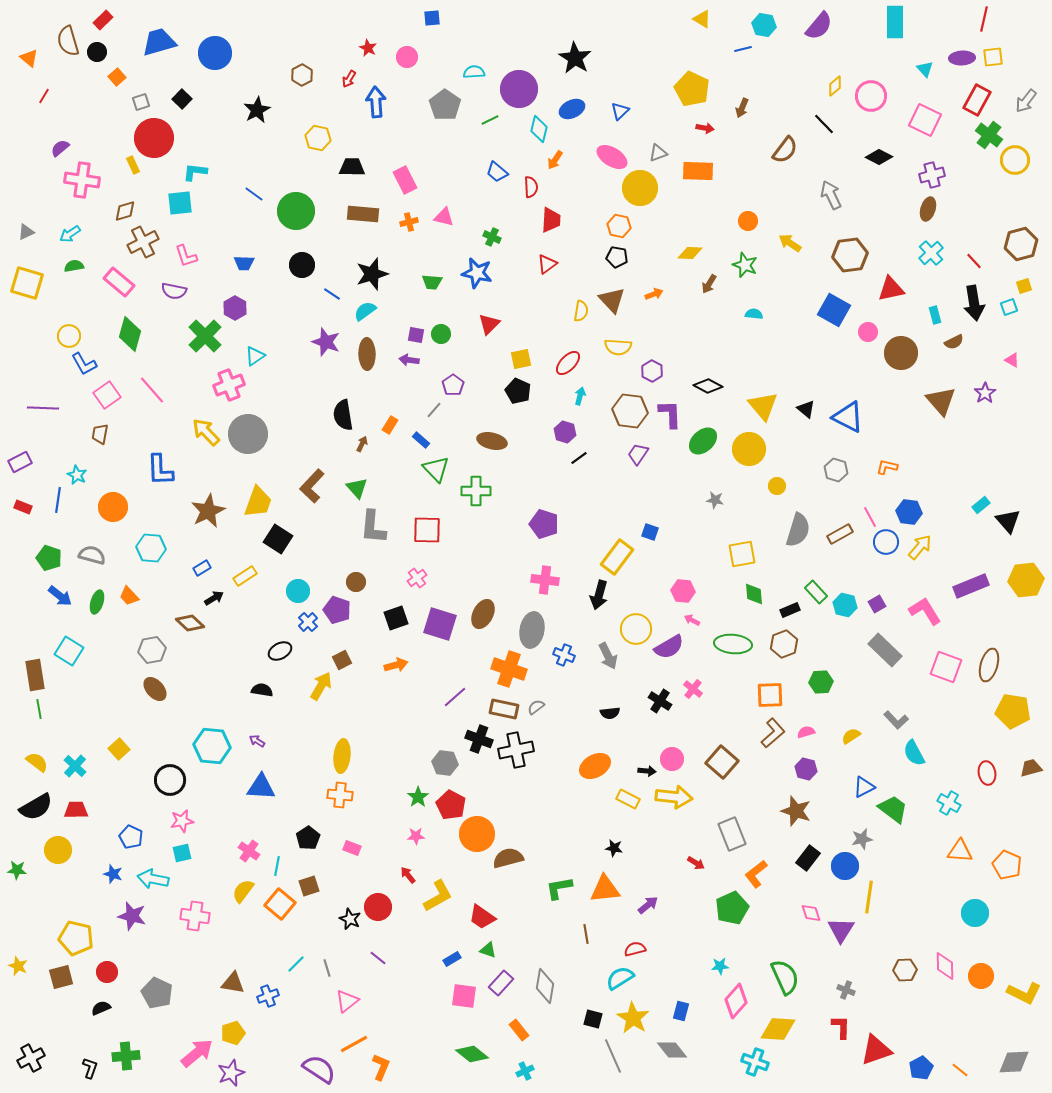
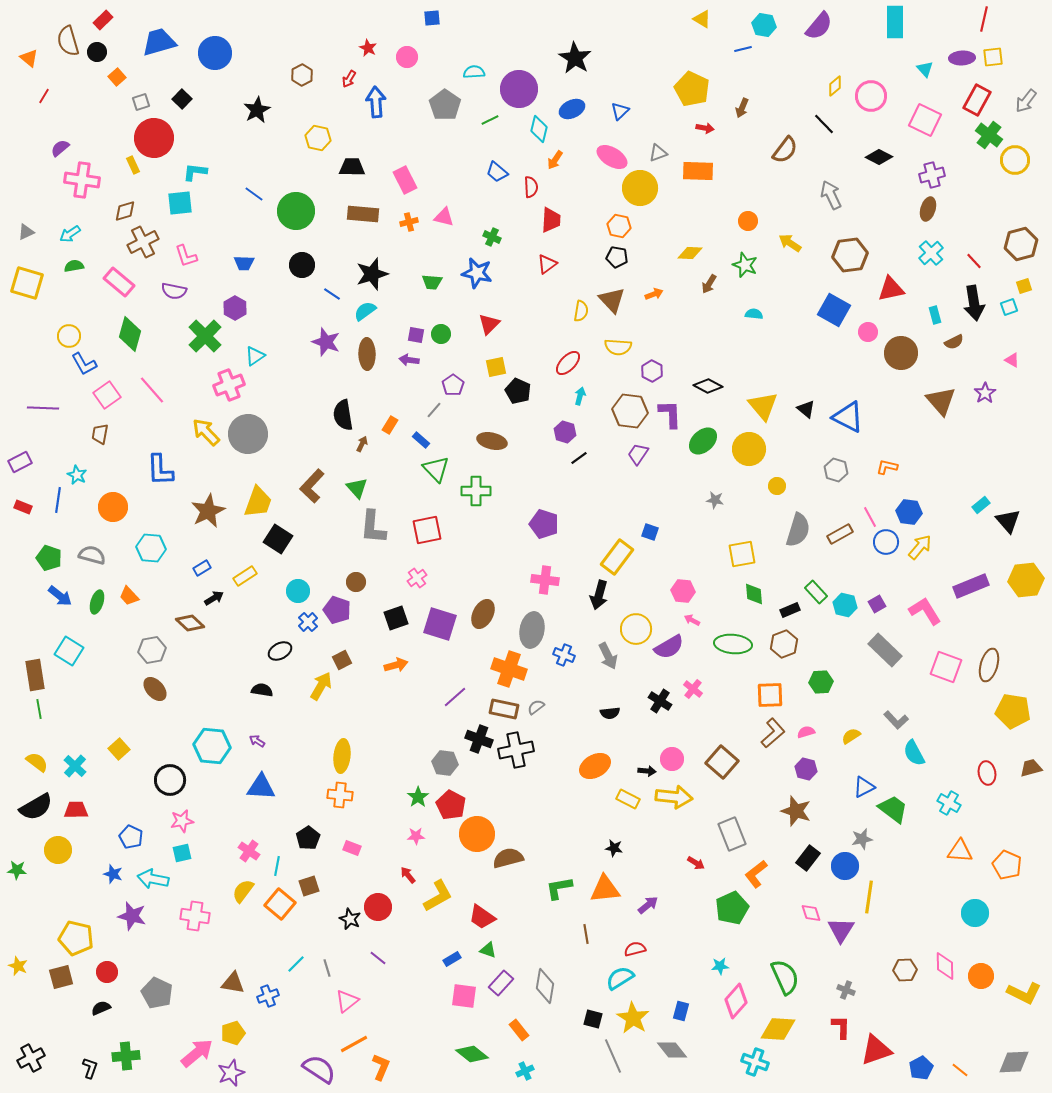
yellow square at (521, 359): moved 25 px left, 8 px down
red square at (427, 530): rotated 12 degrees counterclockwise
